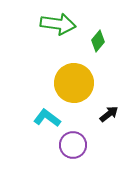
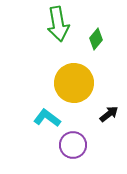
green arrow: rotated 72 degrees clockwise
green diamond: moved 2 px left, 2 px up
